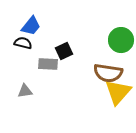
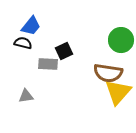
gray triangle: moved 1 px right, 5 px down
